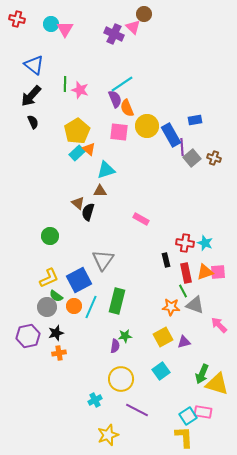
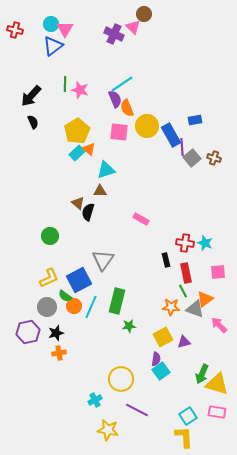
red cross at (17, 19): moved 2 px left, 11 px down
blue triangle at (34, 65): moved 19 px right, 19 px up; rotated 45 degrees clockwise
orange triangle at (205, 272): moved 27 px down; rotated 18 degrees counterclockwise
green semicircle at (56, 296): moved 9 px right
gray triangle at (195, 305): moved 4 px down
purple hexagon at (28, 336): moved 4 px up
green star at (125, 336): moved 4 px right, 10 px up
purple semicircle at (115, 346): moved 41 px right, 13 px down
pink rectangle at (203, 412): moved 14 px right
yellow star at (108, 435): moved 5 px up; rotated 30 degrees clockwise
